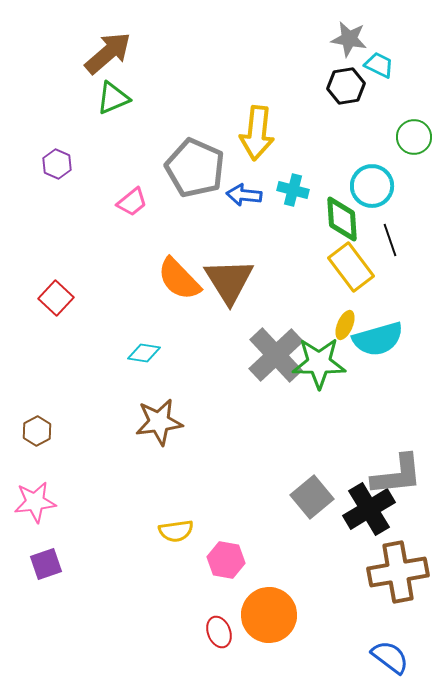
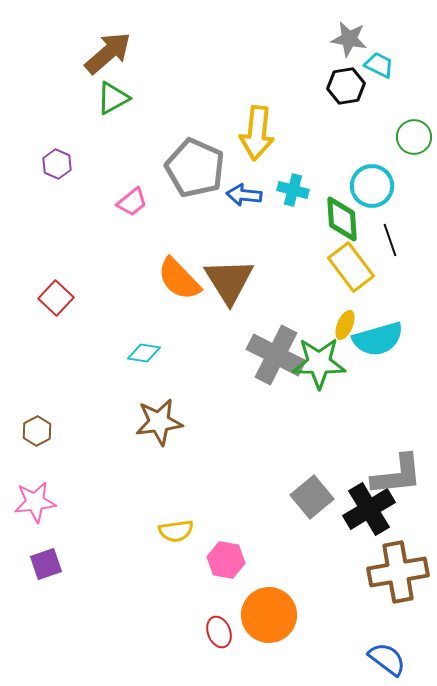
green triangle: rotated 6 degrees counterclockwise
gray cross: rotated 20 degrees counterclockwise
blue semicircle: moved 3 px left, 2 px down
